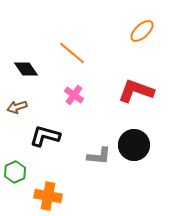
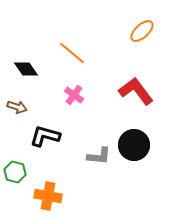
red L-shape: rotated 33 degrees clockwise
brown arrow: rotated 144 degrees counterclockwise
green hexagon: rotated 20 degrees counterclockwise
